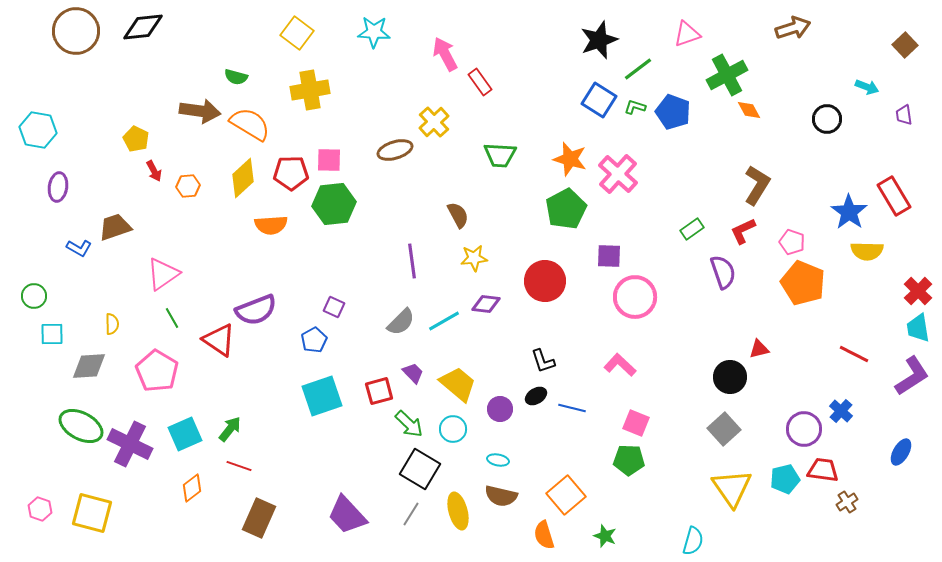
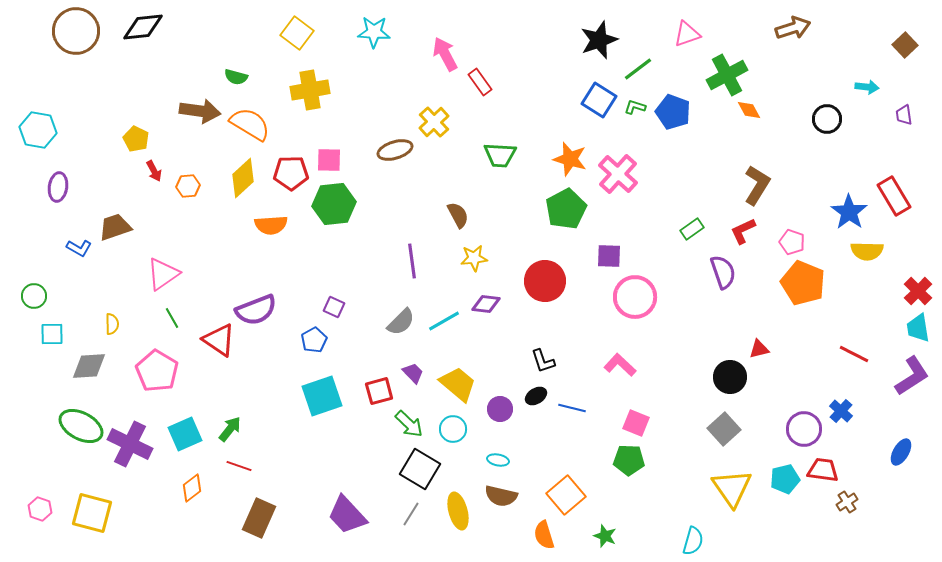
cyan arrow at (867, 87): rotated 15 degrees counterclockwise
